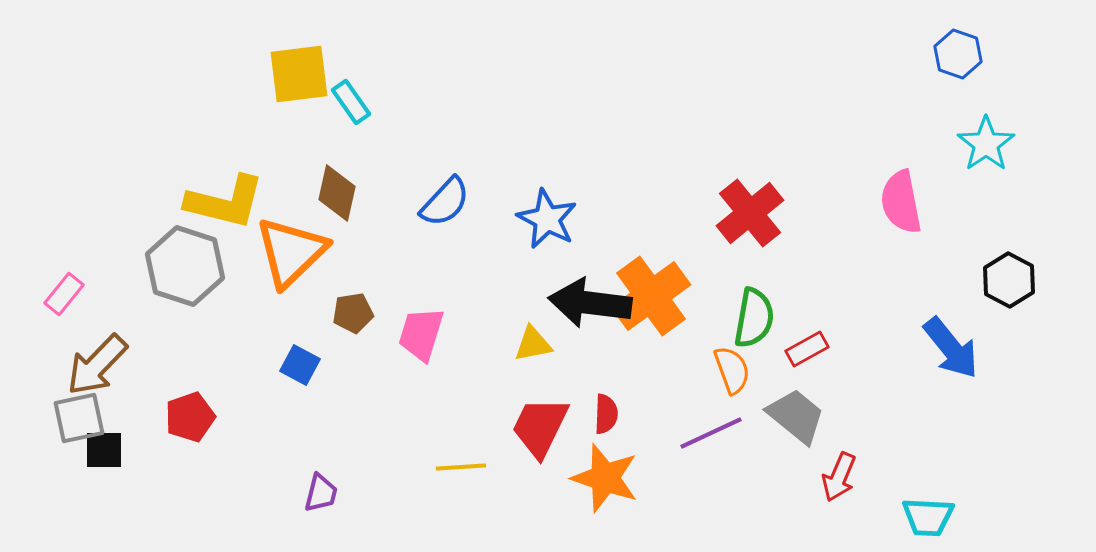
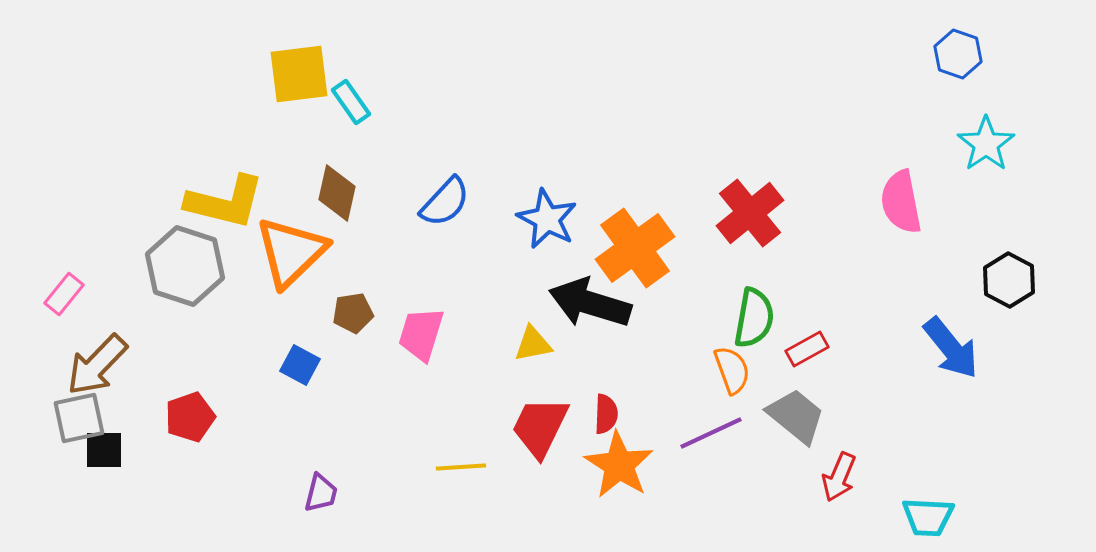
orange cross: moved 16 px left, 48 px up
black arrow: rotated 10 degrees clockwise
orange star: moved 14 px right, 13 px up; rotated 14 degrees clockwise
